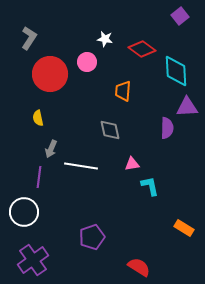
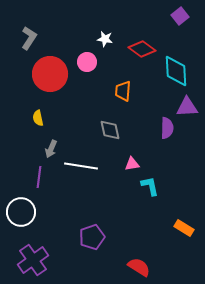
white circle: moved 3 px left
